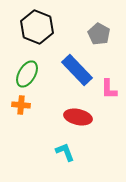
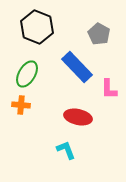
blue rectangle: moved 3 px up
cyan L-shape: moved 1 px right, 2 px up
